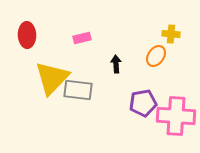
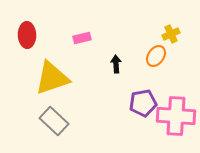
yellow cross: rotated 30 degrees counterclockwise
yellow triangle: rotated 27 degrees clockwise
gray rectangle: moved 24 px left, 31 px down; rotated 36 degrees clockwise
